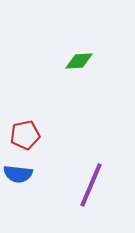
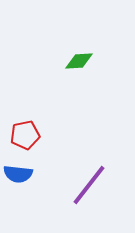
purple line: moved 2 px left; rotated 15 degrees clockwise
